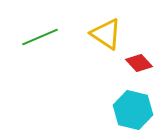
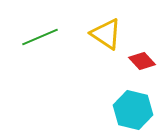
red diamond: moved 3 px right, 2 px up
